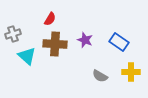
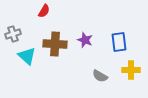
red semicircle: moved 6 px left, 8 px up
blue rectangle: rotated 48 degrees clockwise
yellow cross: moved 2 px up
